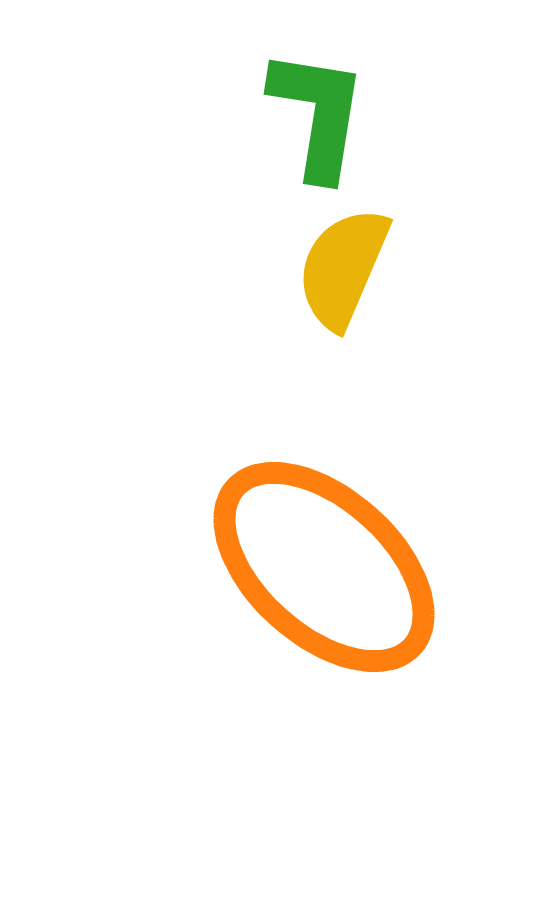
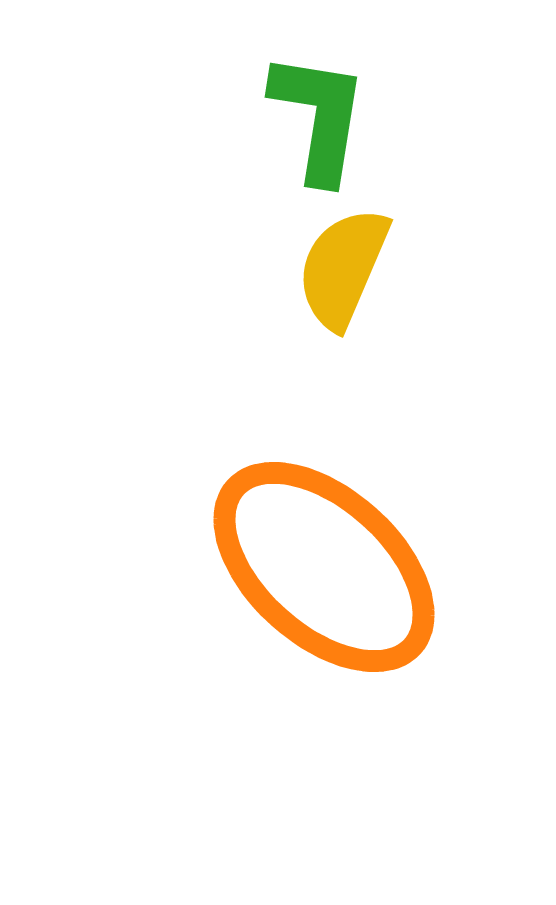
green L-shape: moved 1 px right, 3 px down
